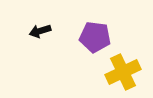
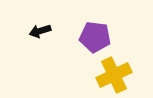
yellow cross: moved 9 px left, 3 px down
